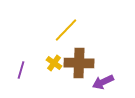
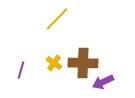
yellow line: moved 9 px left, 11 px up
brown cross: moved 4 px right
